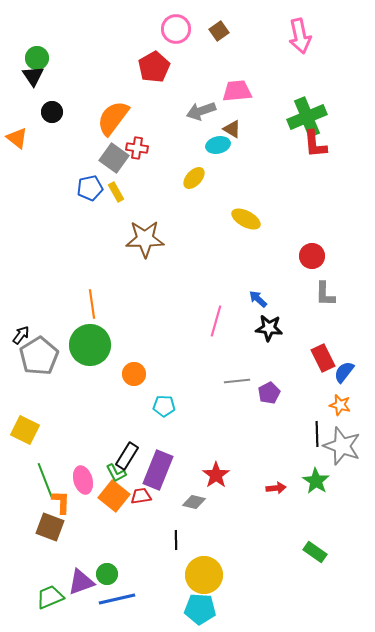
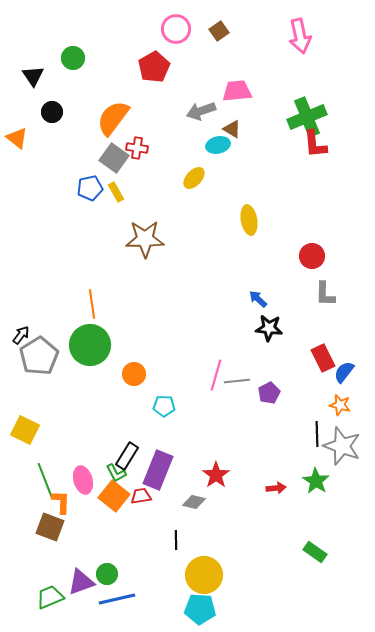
green circle at (37, 58): moved 36 px right
yellow ellipse at (246, 219): moved 3 px right, 1 px down; rotated 52 degrees clockwise
pink line at (216, 321): moved 54 px down
